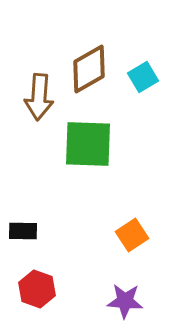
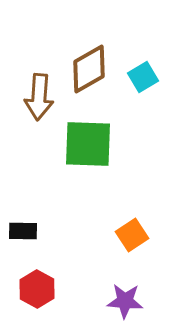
red hexagon: rotated 9 degrees clockwise
